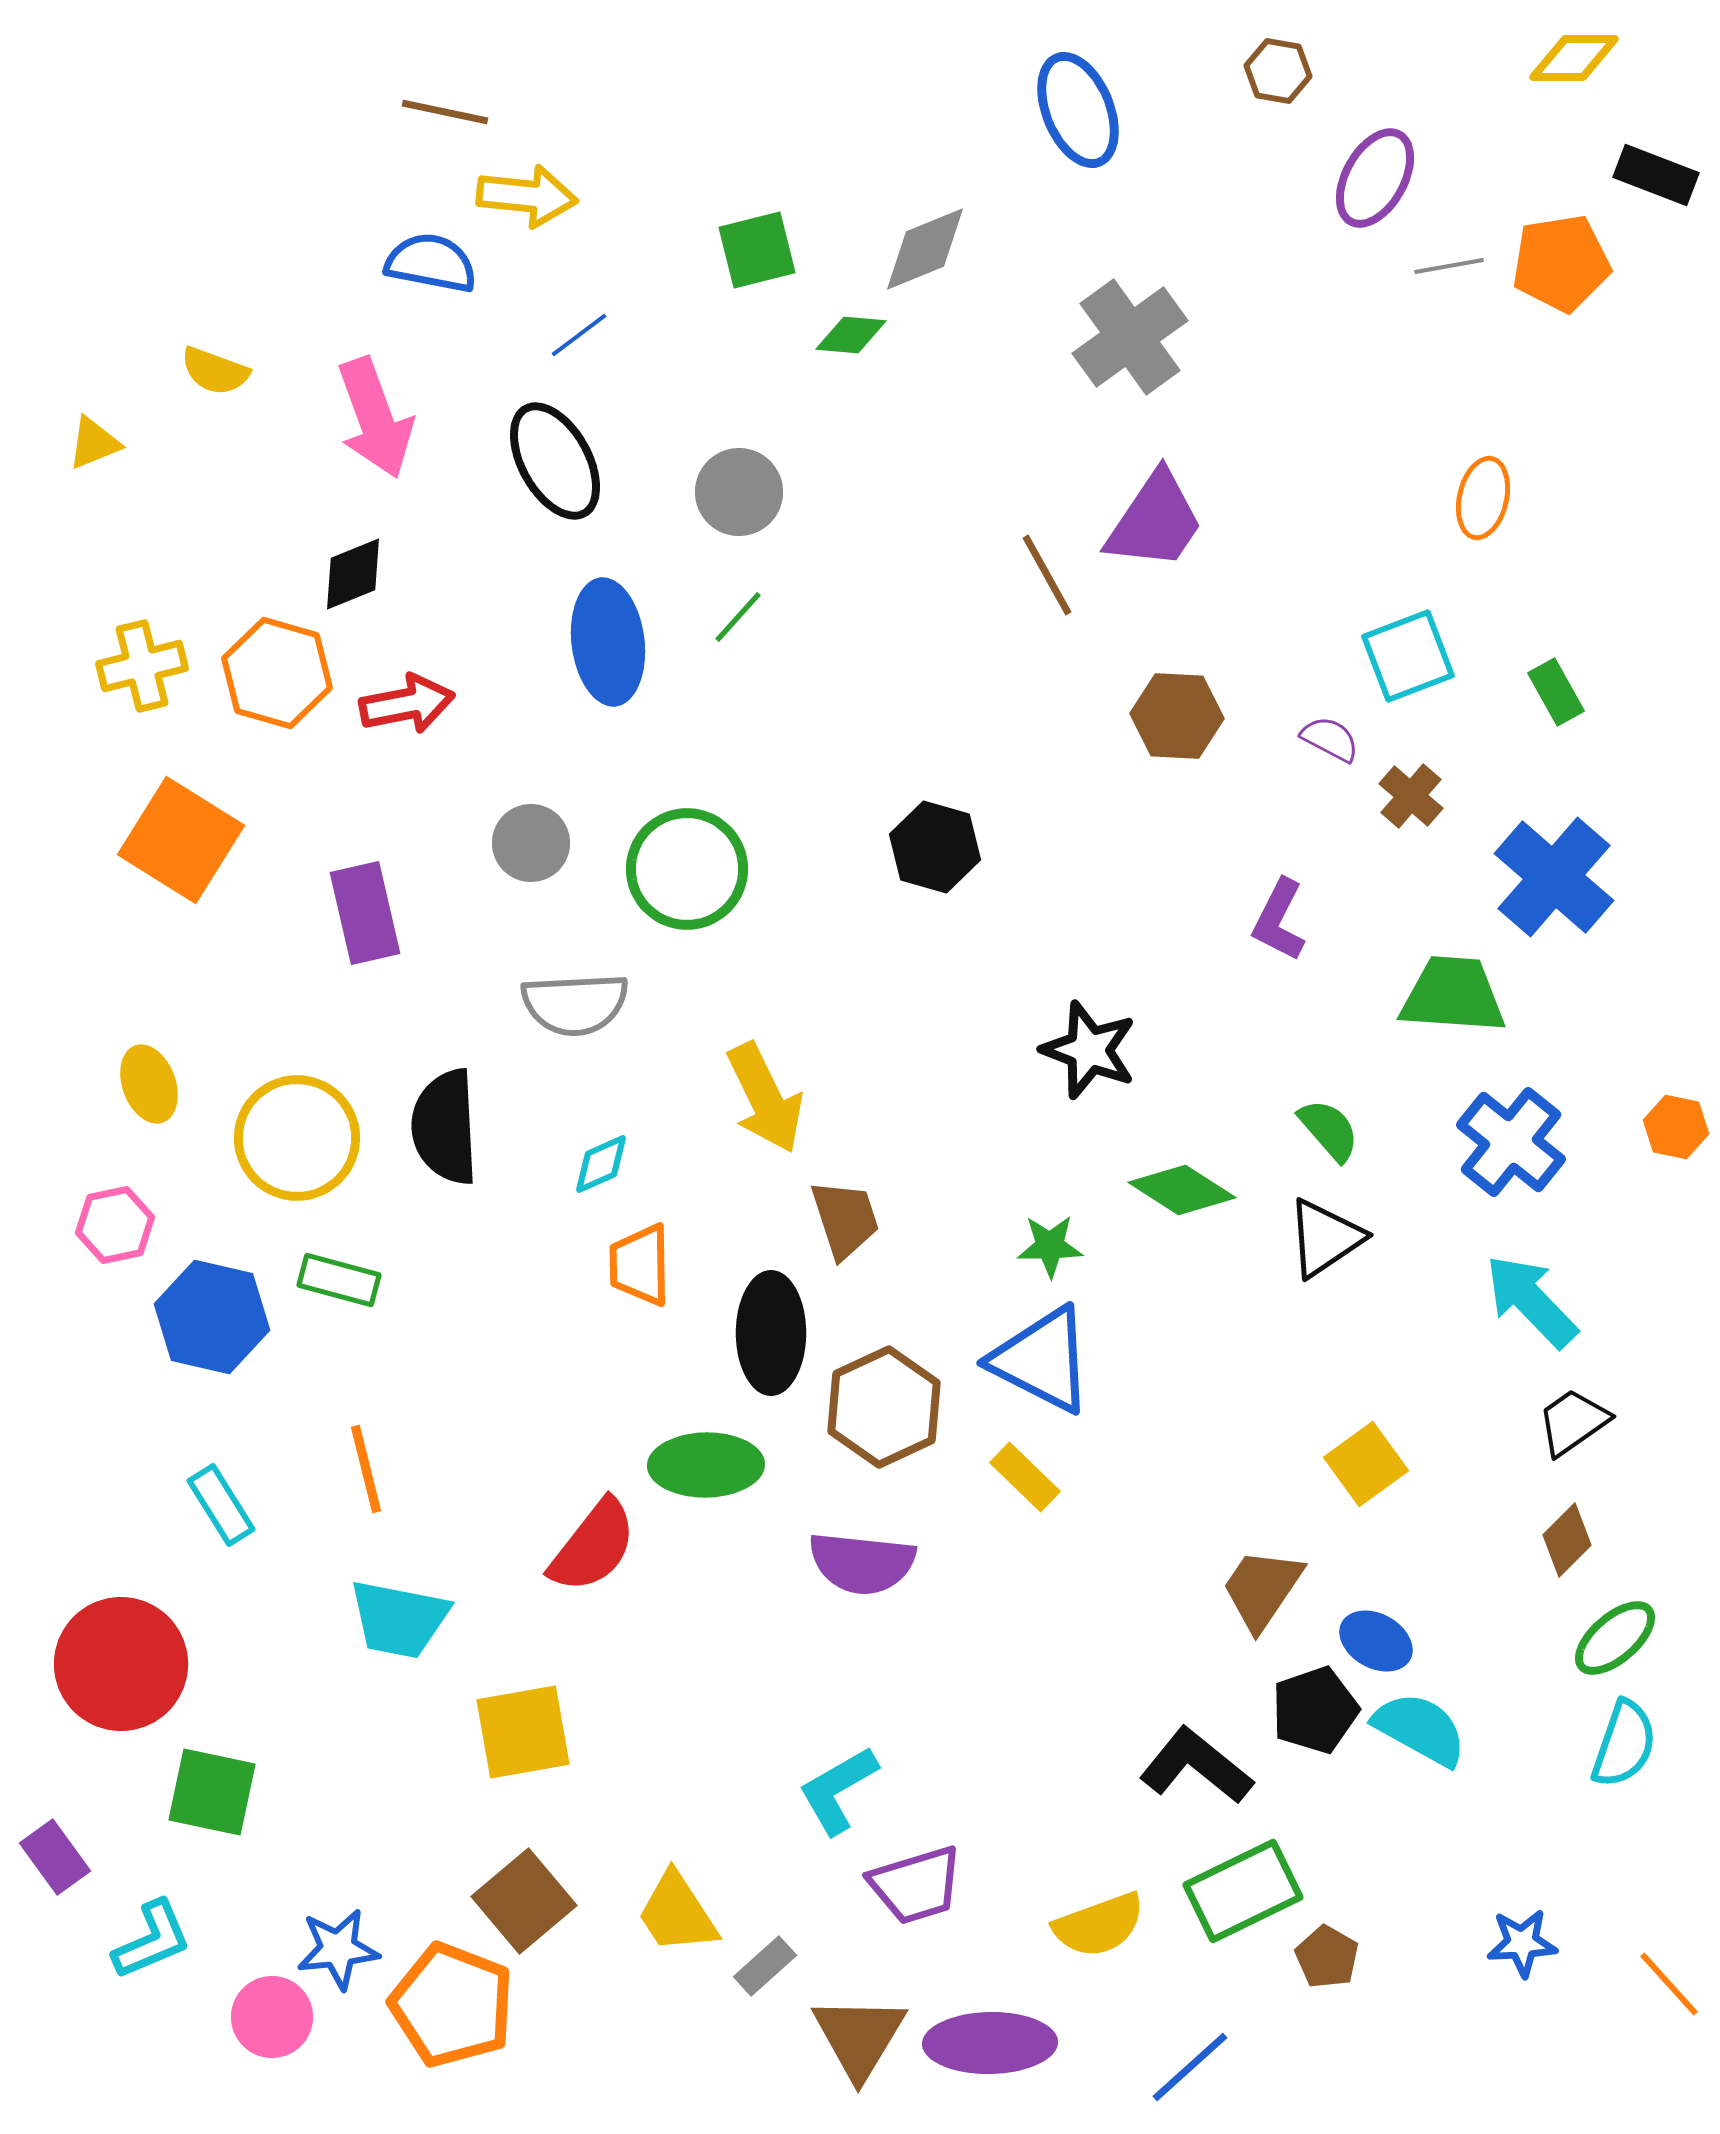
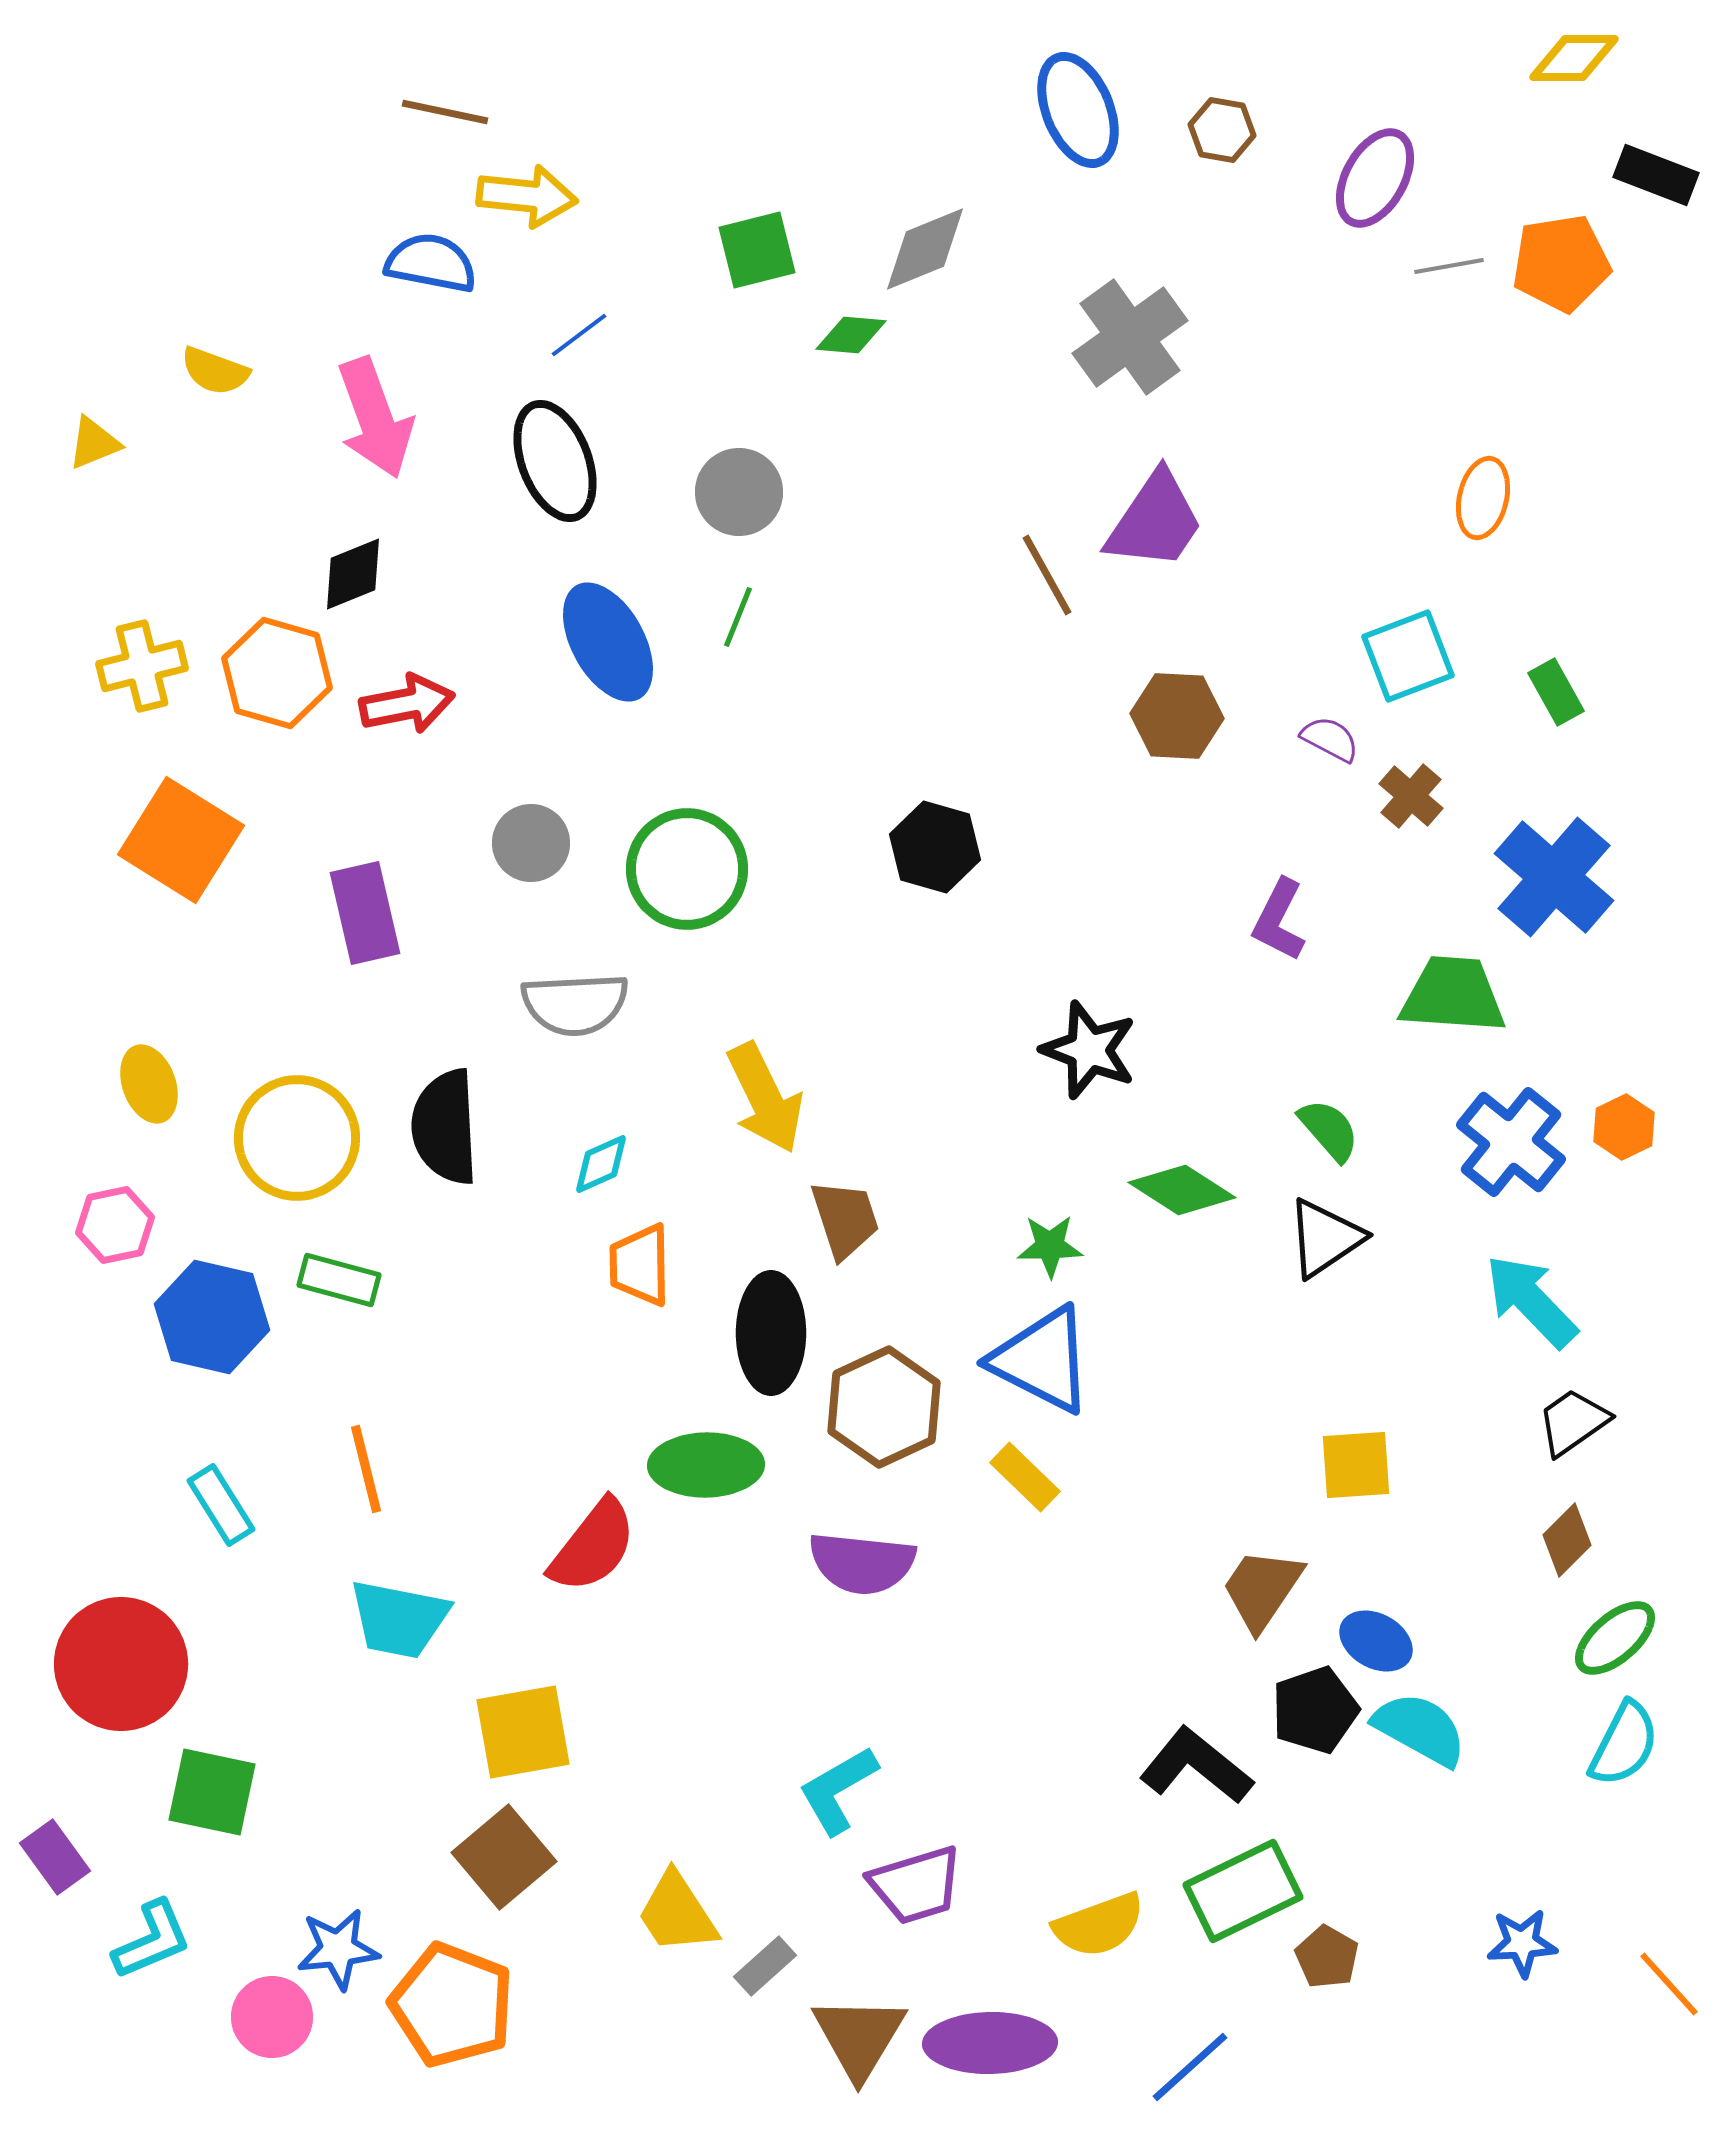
brown hexagon at (1278, 71): moved 56 px left, 59 px down
black ellipse at (555, 461): rotated 8 degrees clockwise
green line at (738, 617): rotated 20 degrees counterclockwise
blue ellipse at (608, 642): rotated 22 degrees counterclockwise
orange hexagon at (1676, 1127): moved 52 px left; rotated 22 degrees clockwise
yellow square at (1366, 1464): moved 10 px left, 1 px down; rotated 32 degrees clockwise
cyan semicircle at (1624, 1744): rotated 8 degrees clockwise
brown square at (524, 1901): moved 20 px left, 44 px up
